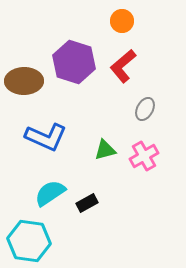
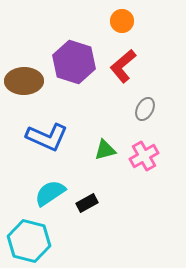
blue L-shape: moved 1 px right
cyan hexagon: rotated 6 degrees clockwise
